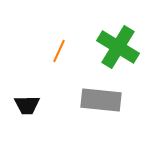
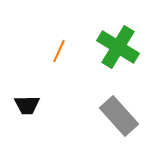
gray rectangle: moved 18 px right, 16 px down; rotated 42 degrees clockwise
